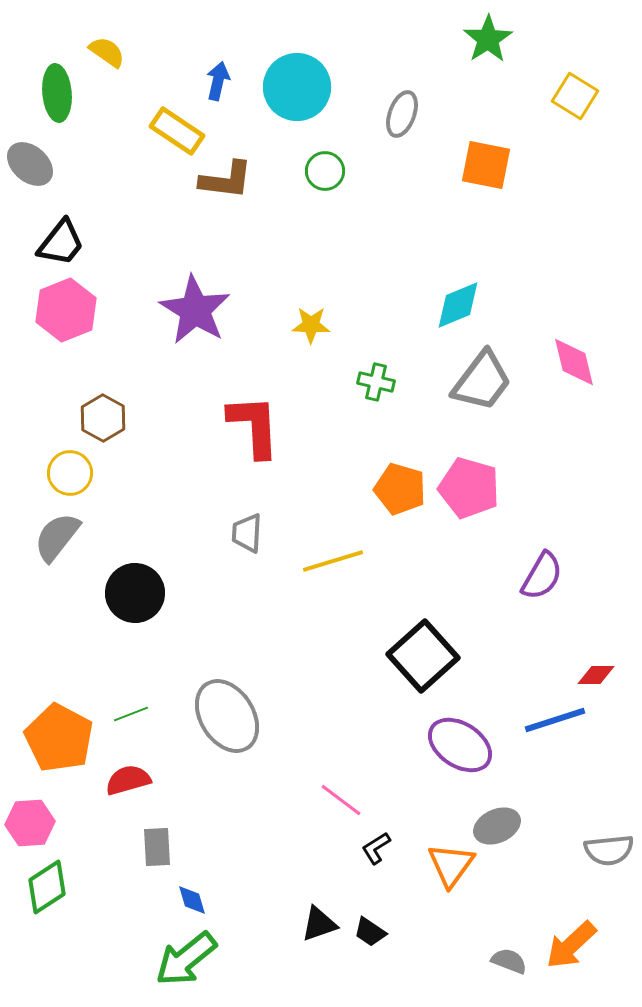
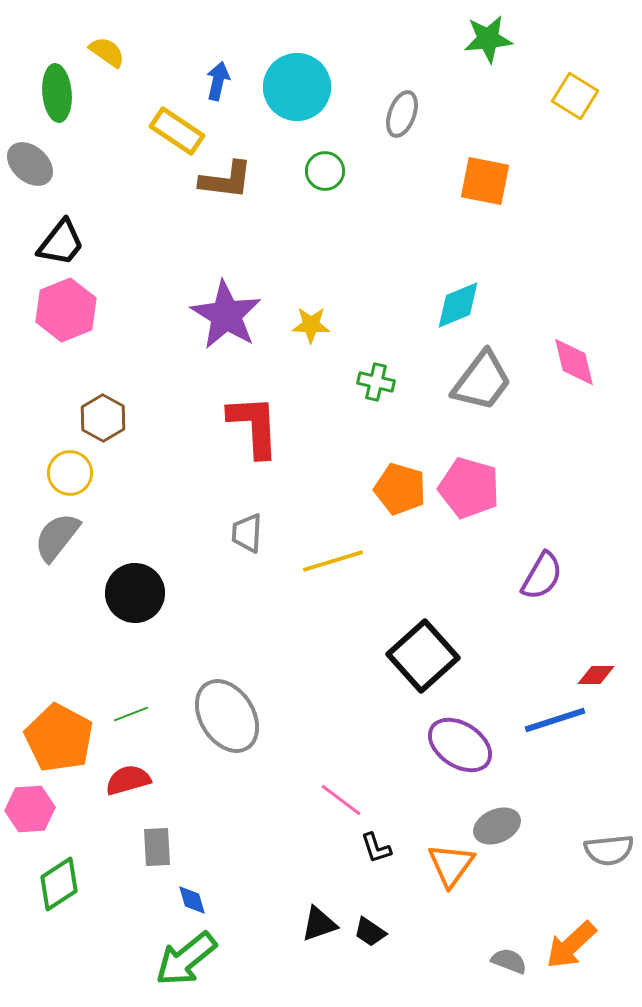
green star at (488, 39): rotated 27 degrees clockwise
orange square at (486, 165): moved 1 px left, 16 px down
purple star at (195, 310): moved 31 px right, 5 px down
pink hexagon at (30, 823): moved 14 px up
black L-shape at (376, 848): rotated 76 degrees counterclockwise
green diamond at (47, 887): moved 12 px right, 3 px up
